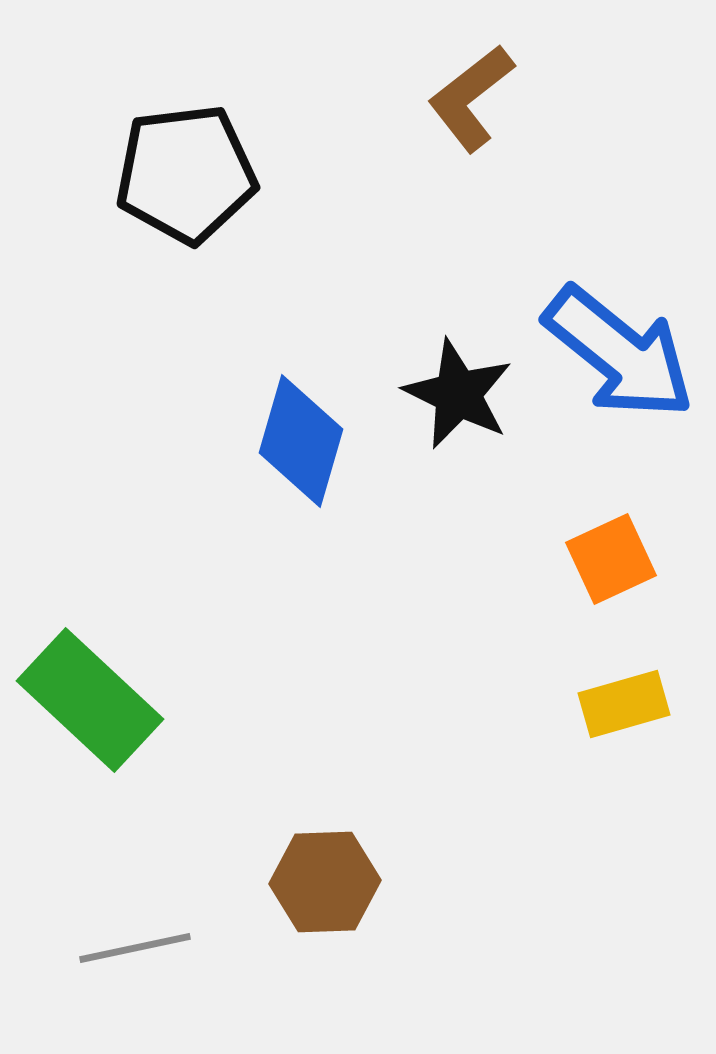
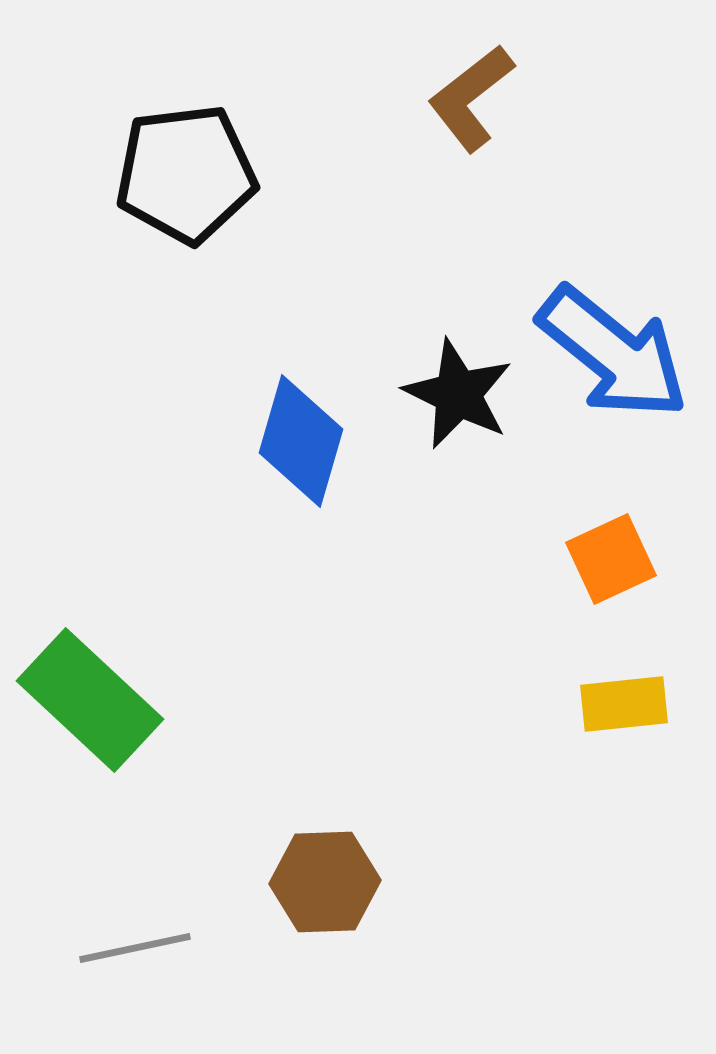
blue arrow: moved 6 px left
yellow rectangle: rotated 10 degrees clockwise
